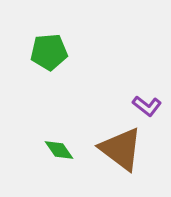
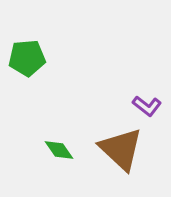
green pentagon: moved 22 px left, 6 px down
brown triangle: rotated 6 degrees clockwise
